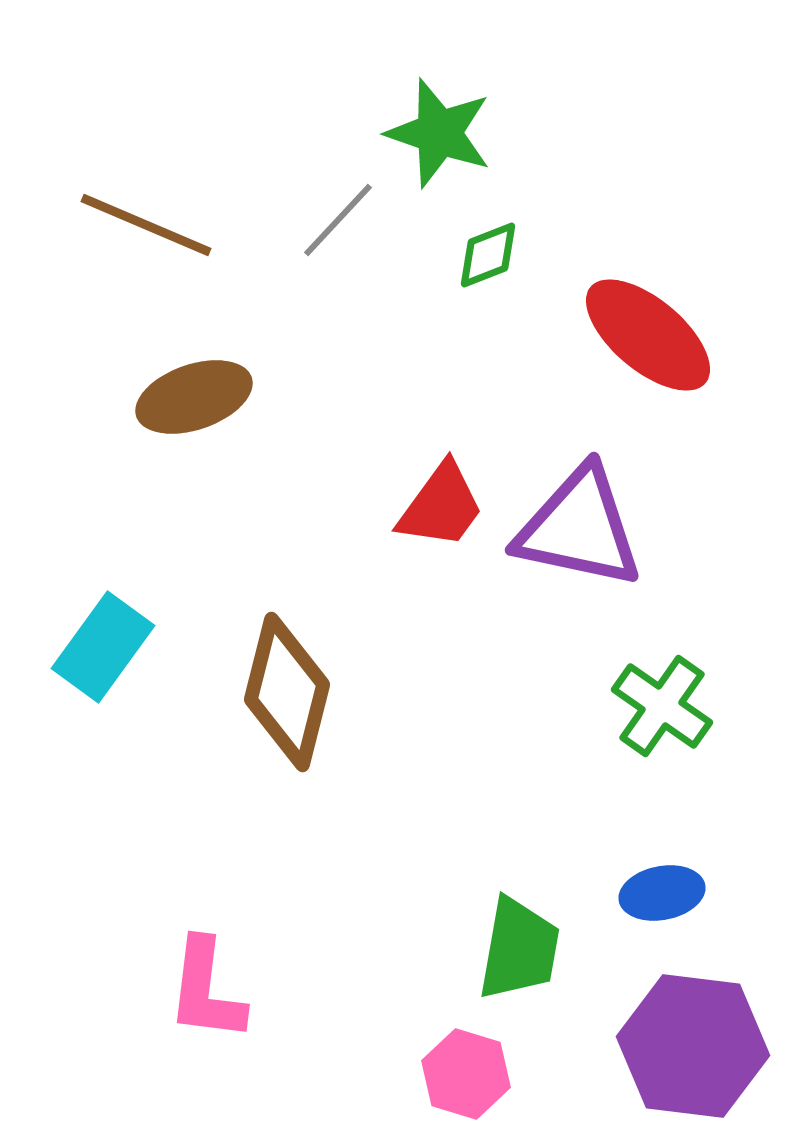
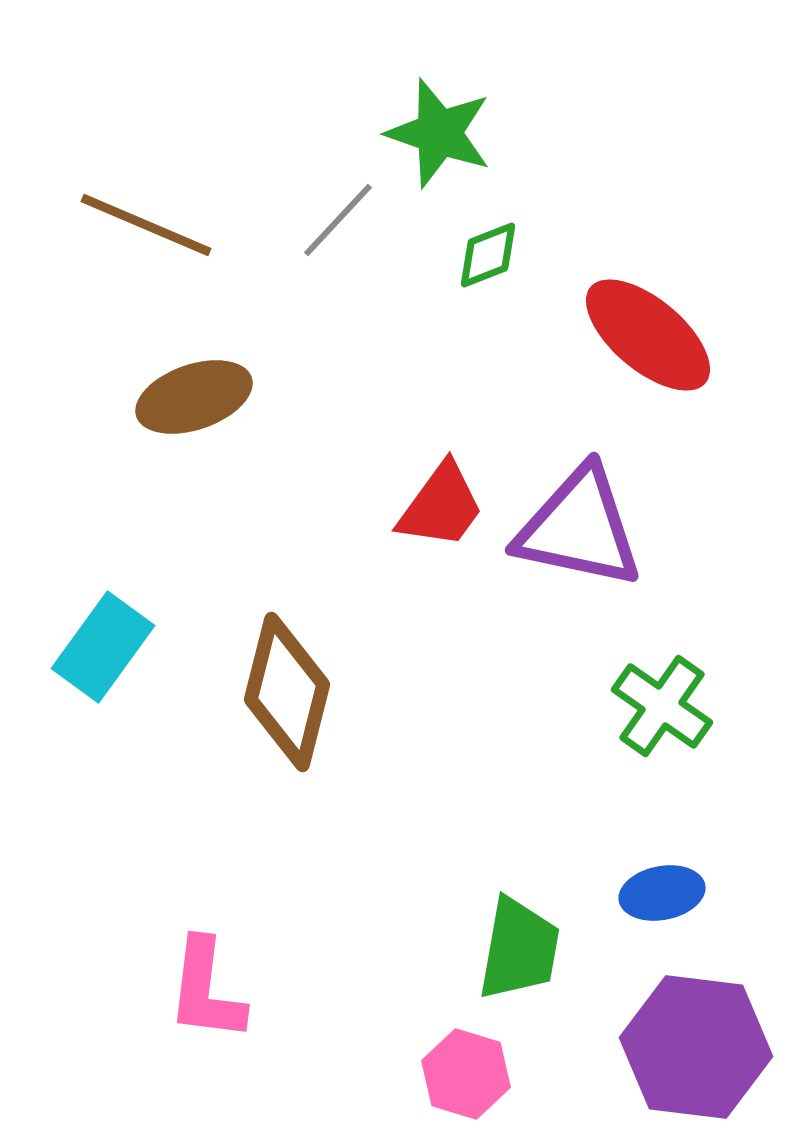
purple hexagon: moved 3 px right, 1 px down
